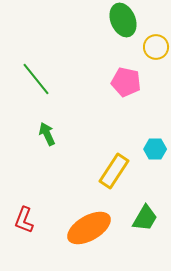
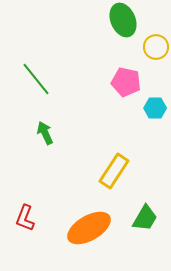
green arrow: moved 2 px left, 1 px up
cyan hexagon: moved 41 px up
red L-shape: moved 1 px right, 2 px up
